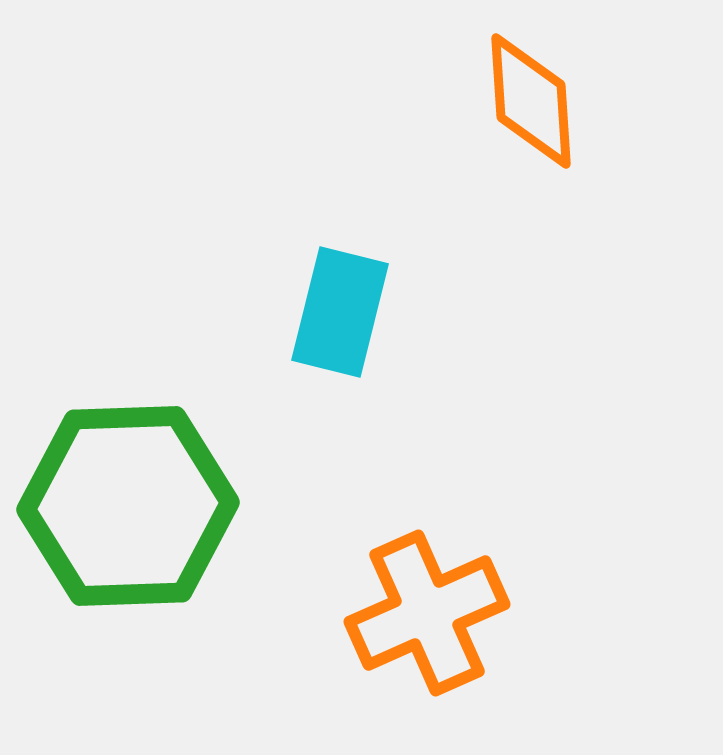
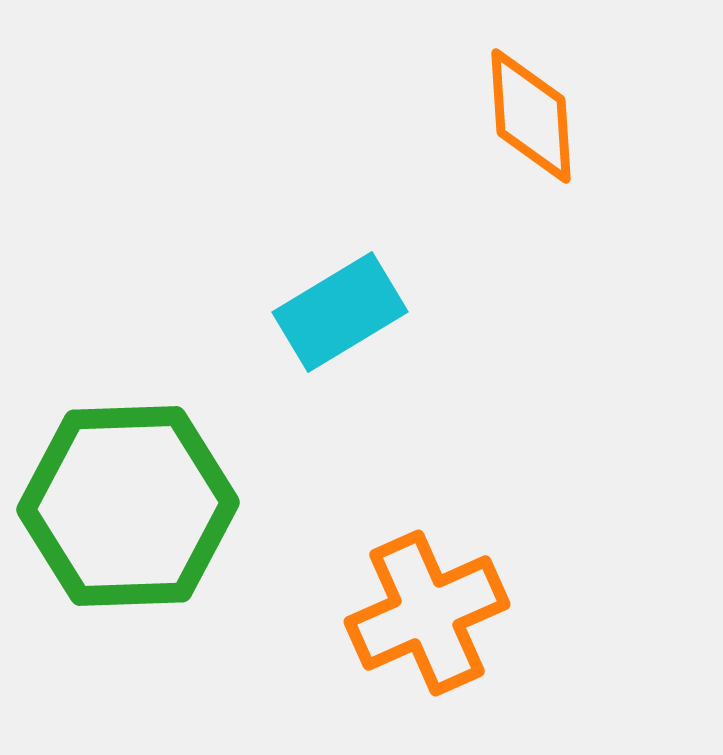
orange diamond: moved 15 px down
cyan rectangle: rotated 45 degrees clockwise
